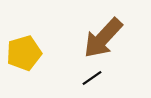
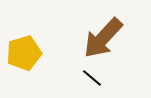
black line: rotated 75 degrees clockwise
